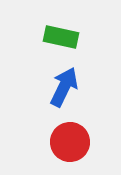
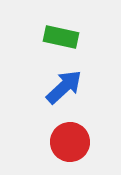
blue arrow: rotated 21 degrees clockwise
